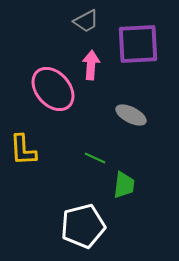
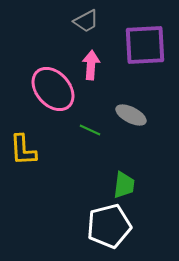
purple square: moved 7 px right, 1 px down
green line: moved 5 px left, 28 px up
white pentagon: moved 26 px right
